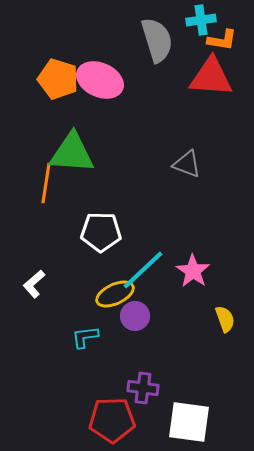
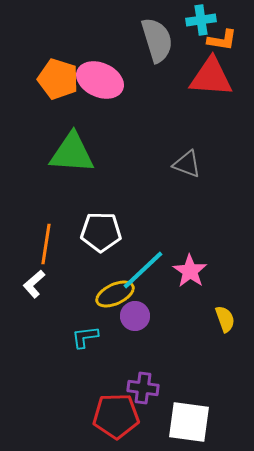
orange line: moved 61 px down
pink star: moved 3 px left
red pentagon: moved 4 px right, 4 px up
